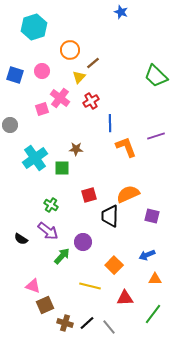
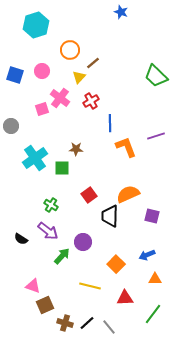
cyan hexagon: moved 2 px right, 2 px up
gray circle: moved 1 px right, 1 px down
red square: rotated 21 degrees counterclockwise
orange square: moved 2 px right, 1 px up
